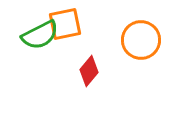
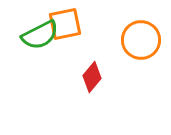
red diamond: moved 3 px right, 6 px down
